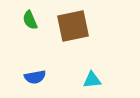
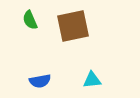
blue semicircle: moved 5 px right, 4 px down
